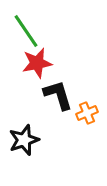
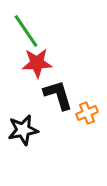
red star: rotated 8 degrees clockwise
black star: moved 1 px left, 10 px up; rotated 8 degrees clockwise
